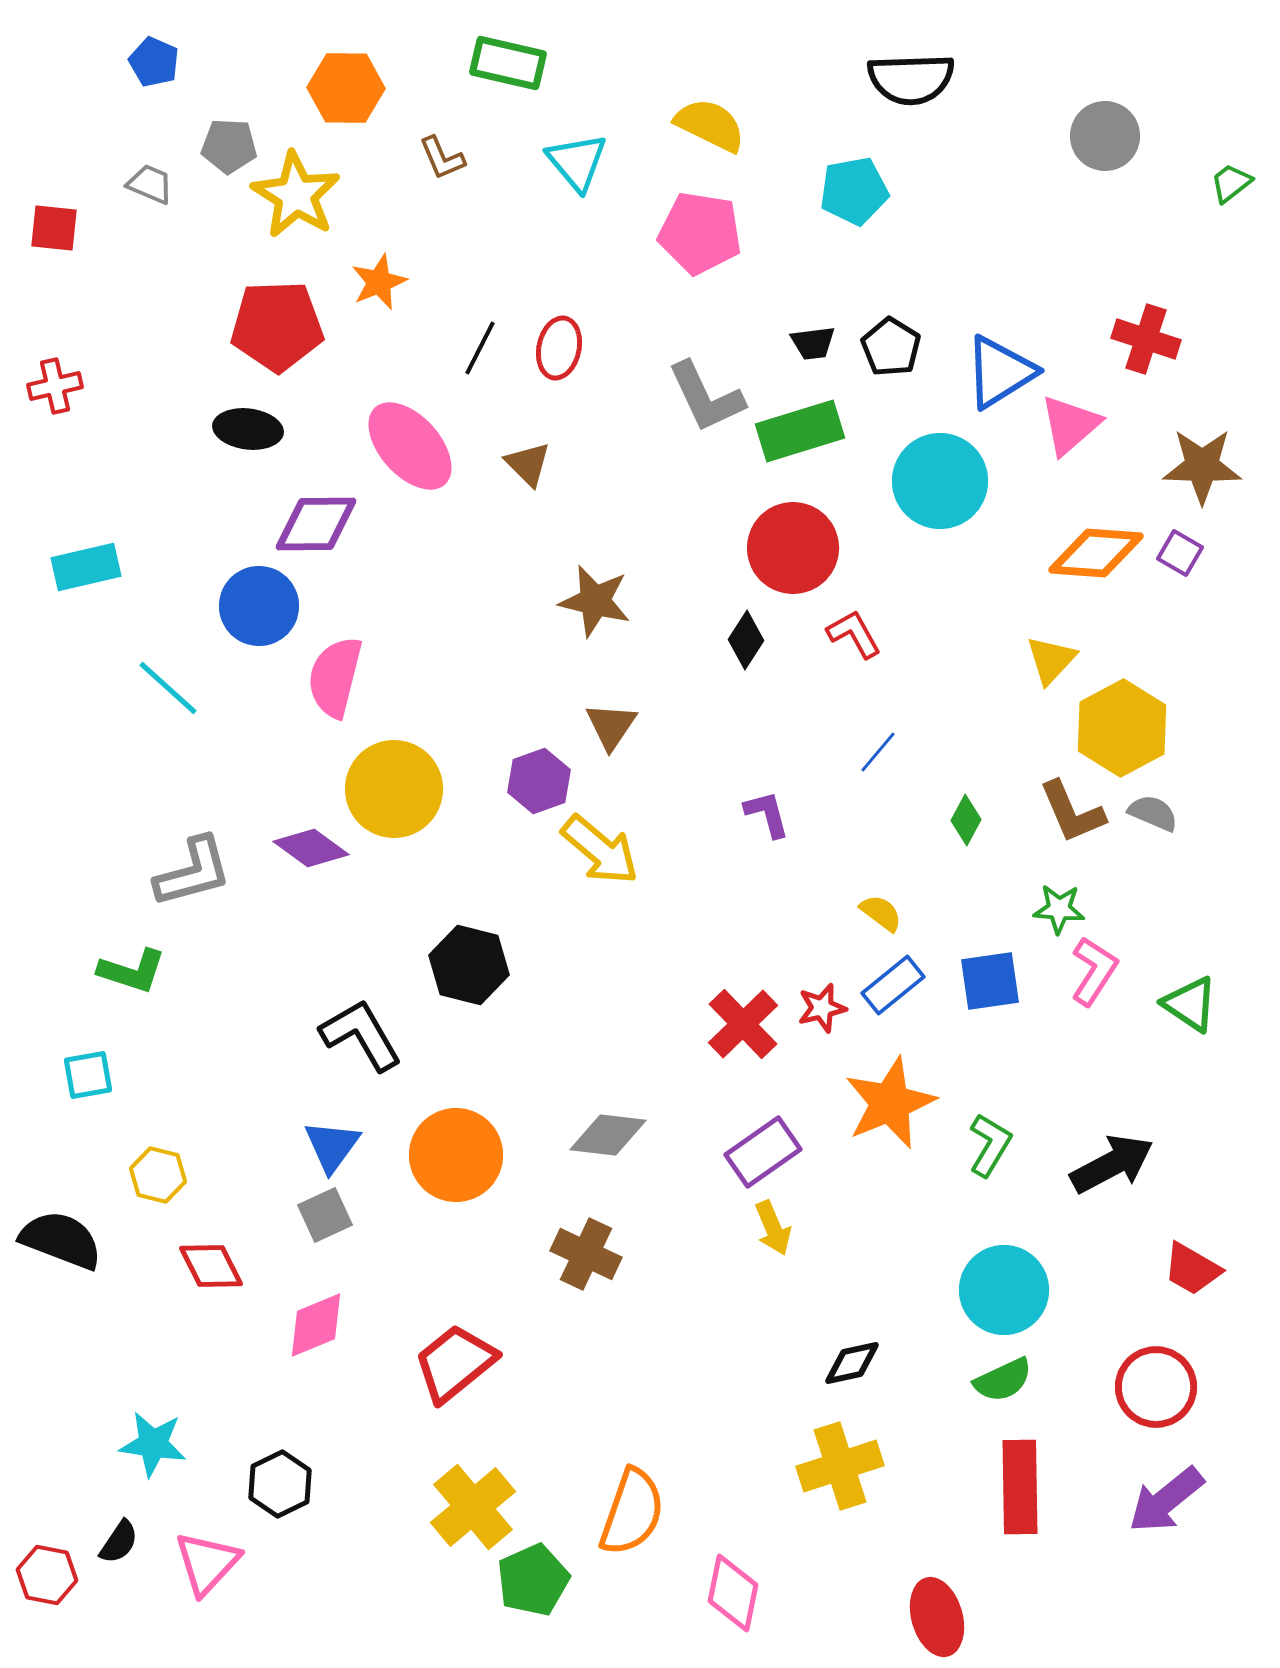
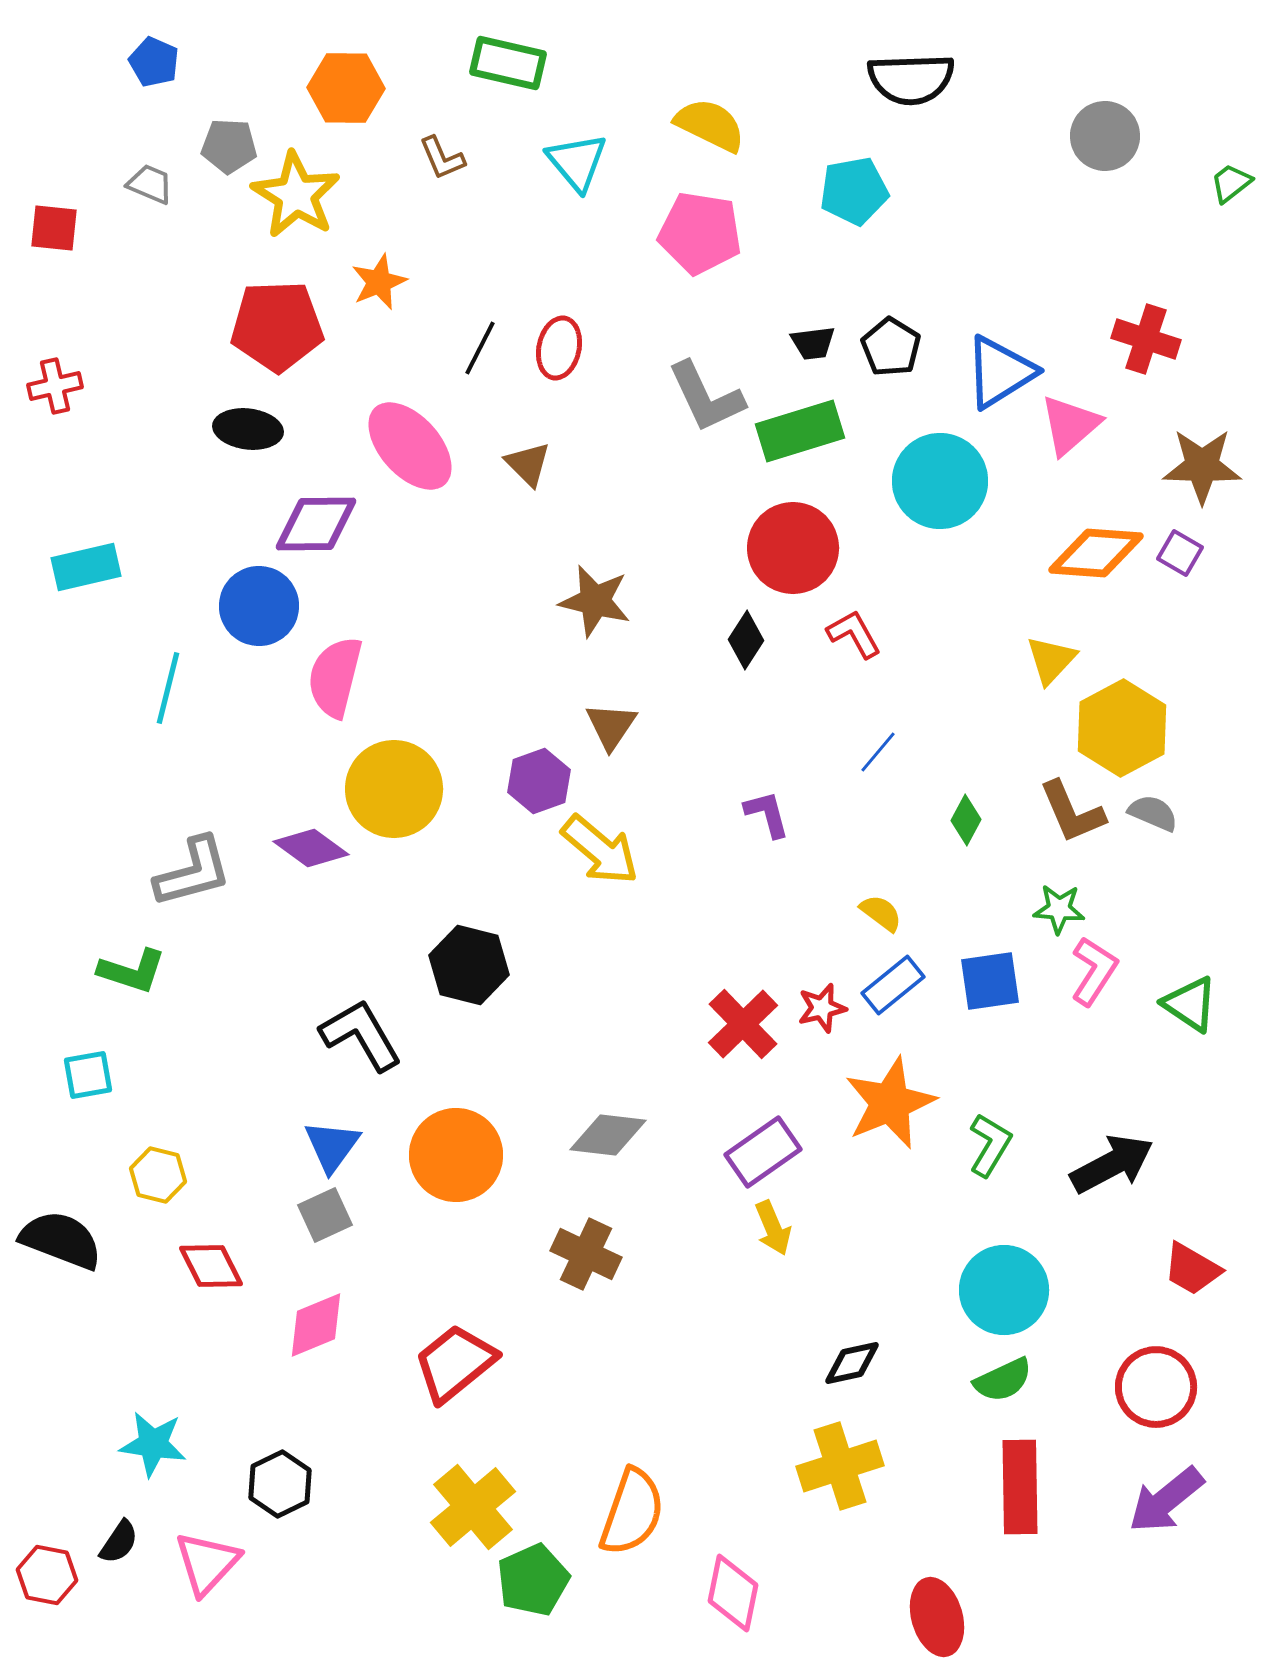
cyan line at (168, 688): rotated 62 degrees clockwise
